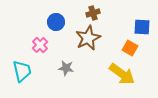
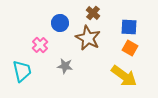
brown cross: rotated 32 degrees counterclockwise
blue circle: moved 4 px right, 1 px down
blue square: moved 13 px left
brown star: rotated 20 degrees counterclockwise
gray star: moved 1 px left, 2 px up
yellow arrow: moved 2 px right, 2 px down
